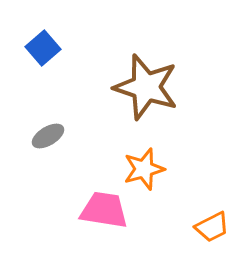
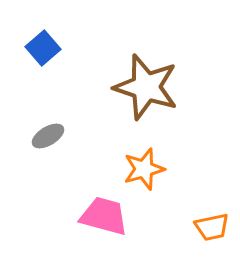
pink trapezoid: moved 6 px down; rotated 6 degrees clockwise
orange trapezoid: rotated 15 degrees clockwise
